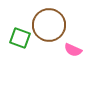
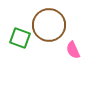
pink semicircle: rotated 42 degrees clockwise
